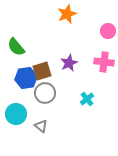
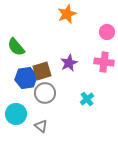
pink circle: moved 1 px left, 1 px down
